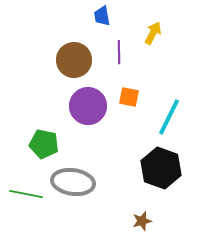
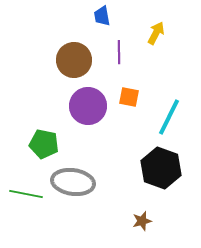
yellow arrow: moved 3 px right
